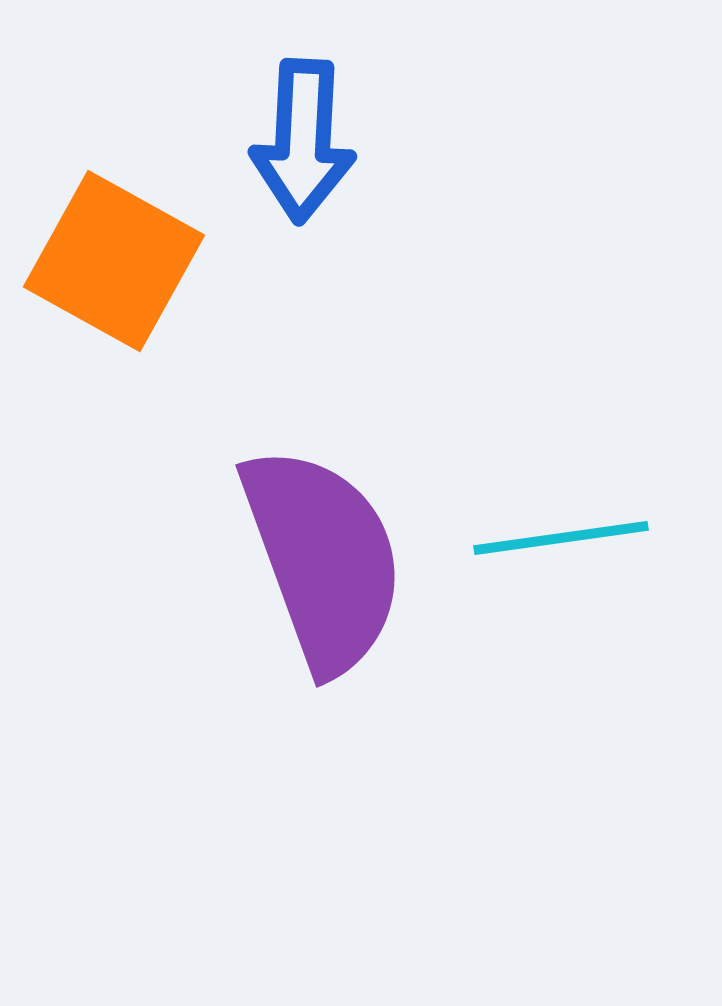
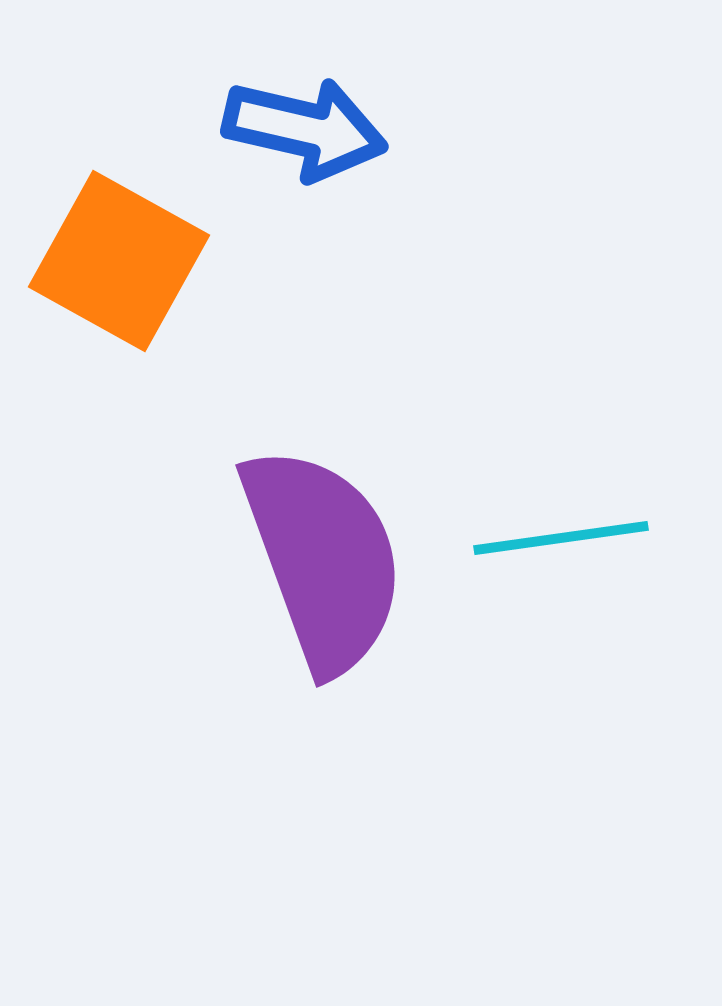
blue arrow: moved 2 px right, 12 px up; rotated 80 degrees counterclockwise
orange square: moved 5 px right
